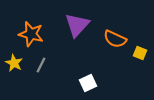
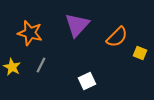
orange star: moved 1 px left, 1 px up
orange semicircle: moved 2 px right, 2 px up; rotated 70 degrees counterclockwise
yellow star: moved 2 px left, 4 px down
white square: moved 1 px left, 2 px up
